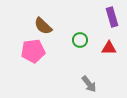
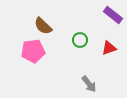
purple rectangle: moved 1 px right, 2 px up; rotated 36 degrees counterclockwise
red triangle: rotated 21 degrees counterclockwise
